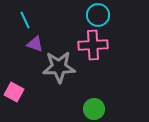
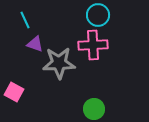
gray star: moved 4 px up
